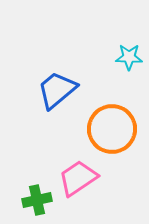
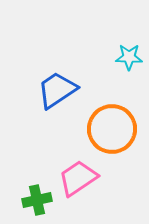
blue trapezoid: rotated 6 degrees clockwise
